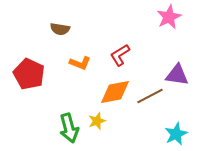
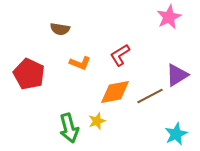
purple triangle: rotated 40 degrees counterclockwise
